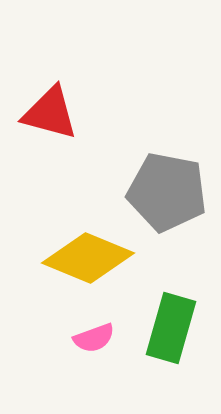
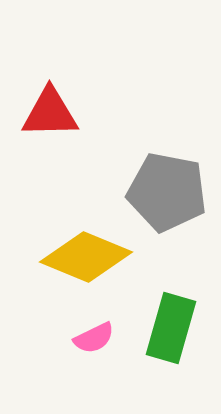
red triangle: rotated 16 degrees counterclockwise
yellow diamond: moved 2 px left, 1 px up
pink semicircle: rotated 6 degrees counterclockwise
